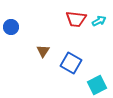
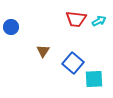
blue square: moved 2 px right; rotated 10 degrees clockwise
cyan square: moved 3 px left, 6 px up; rotated 24 degrees clockwise
